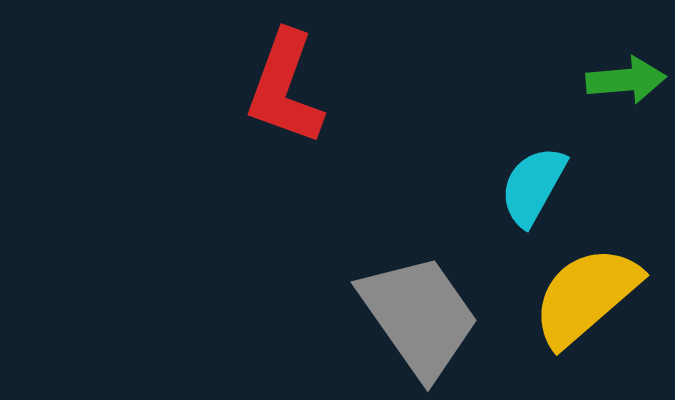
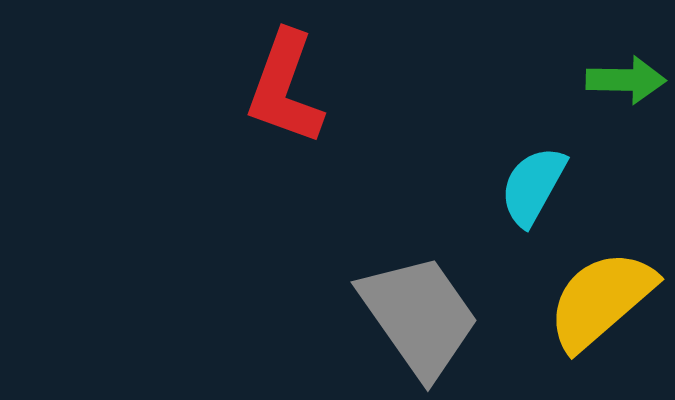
green arrow: rotated 6 degrees clockwise
yellow semicircle: moved 15 px right, 4 px down
